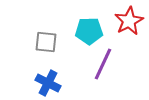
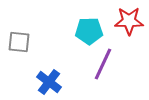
red star: rotated 28 degrees clockwise
gray square: moved 27 px left
blue cross: moved 1 px right, 1 px up; rotated 10 degrees clockwise
